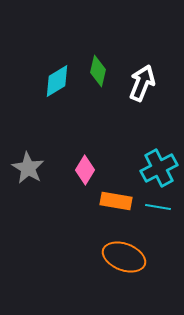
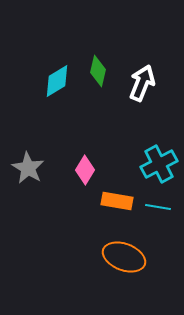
cyan cross: moved 4 px up
orange rectangle: moved 1 px right
